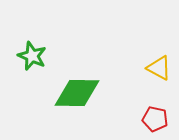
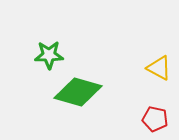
green star: moved 17 px right, 1 px up; rotated 24 degrees counterclockwise
green diamond: moved 1 px right, 1 px up; rotated 15 degrees clockwise
